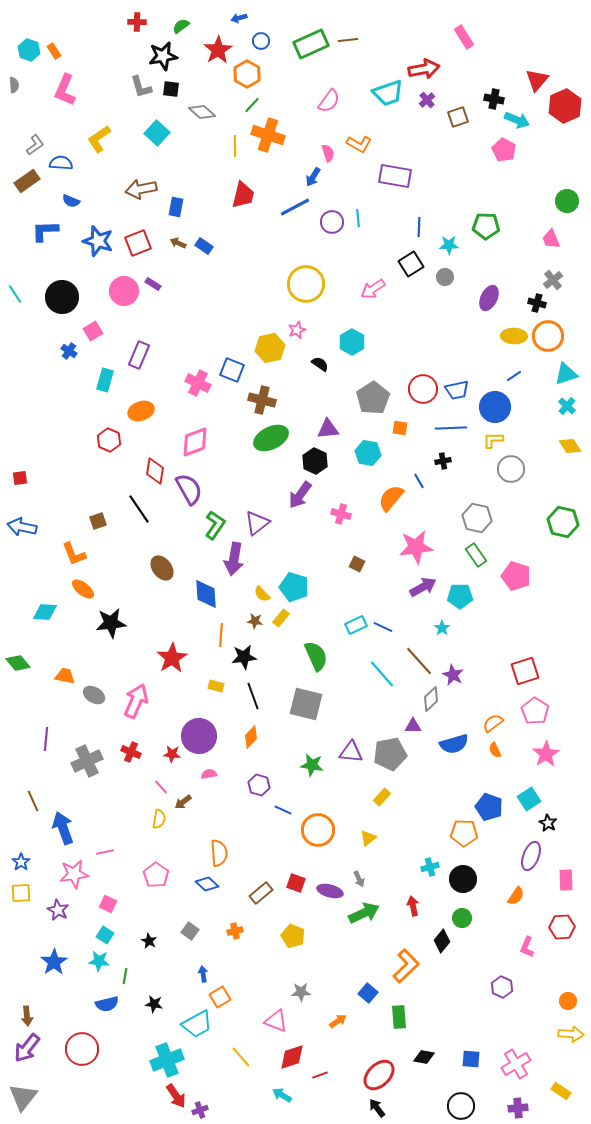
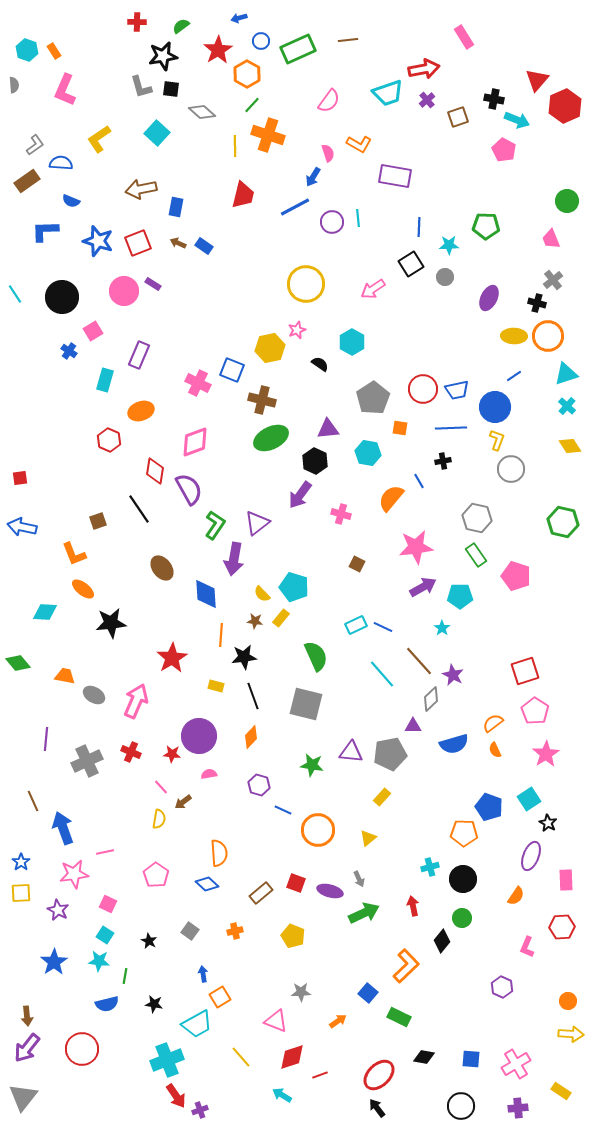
green rectangle at (311, 44): moved 13 px left, 5 px down
cyan hexagon at (29, 50): moved 2 px left
yellow L-shape at (493, 440): moved 4 px right; rotated 110 degrees clockwise
green rectangle at (399, 1017): rotated 60 degrees counterclockwise
